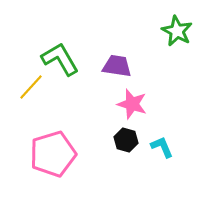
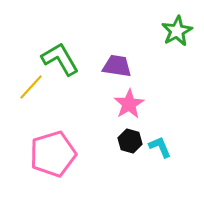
green star: rotated 16 degrees clockwise
pink star: moved 3 px left; rotated 24 degrees clockwise
black hexagon: moved 4 px right, 1 px down
cyan L-shape: moved 2 px left
